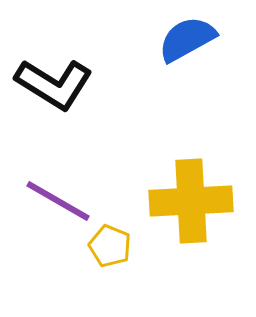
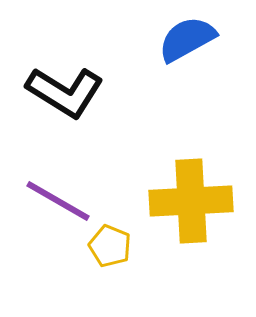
black L-shape: moved 11 px right, 8 px down
